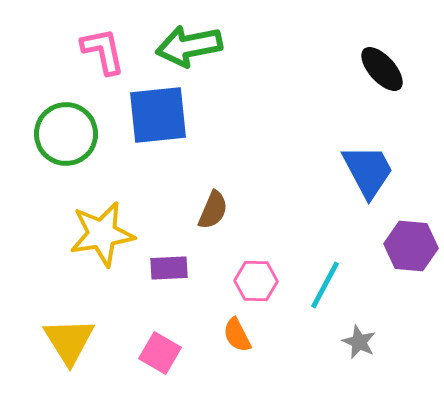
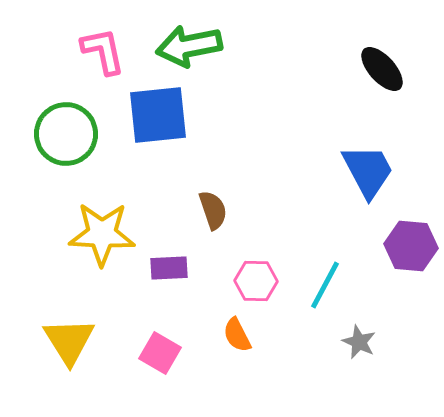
brown semicircle: rotated 42 degrees counterclockwise
yellow star: rotated 12 degrees clockwise
